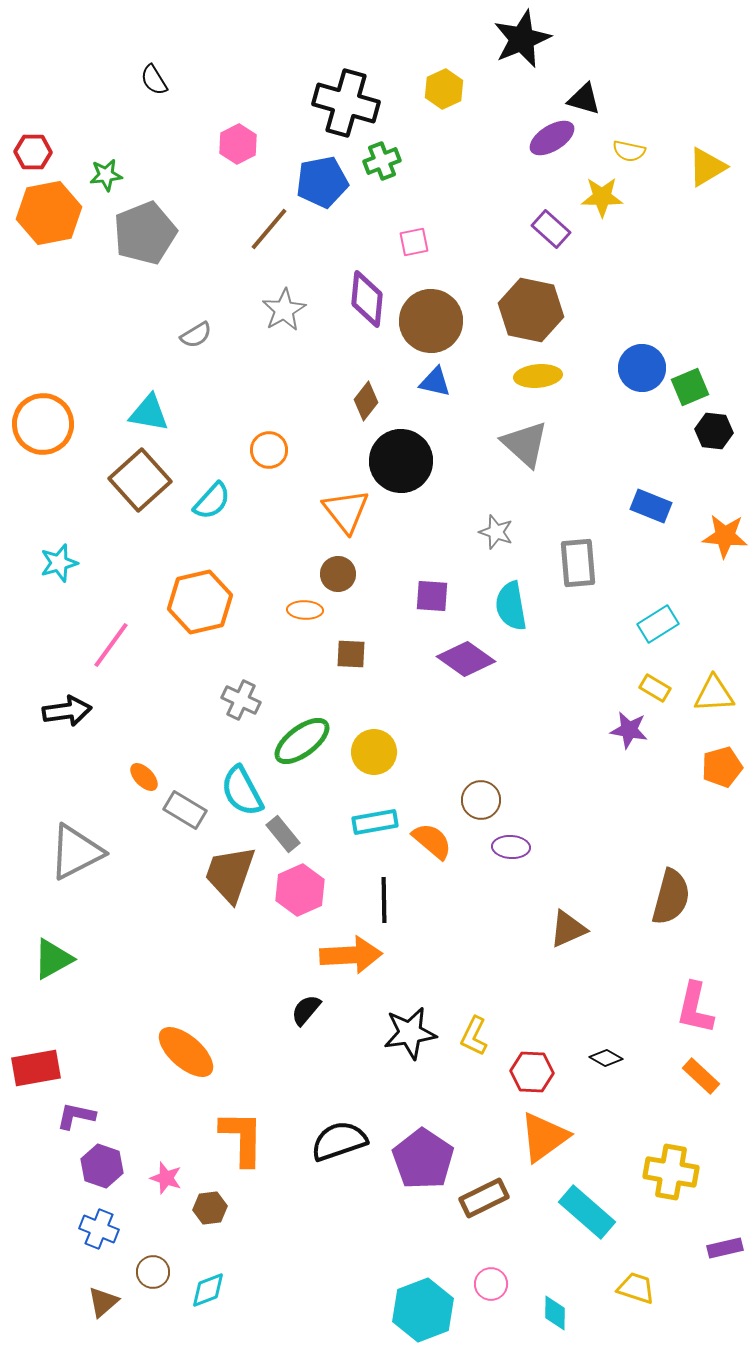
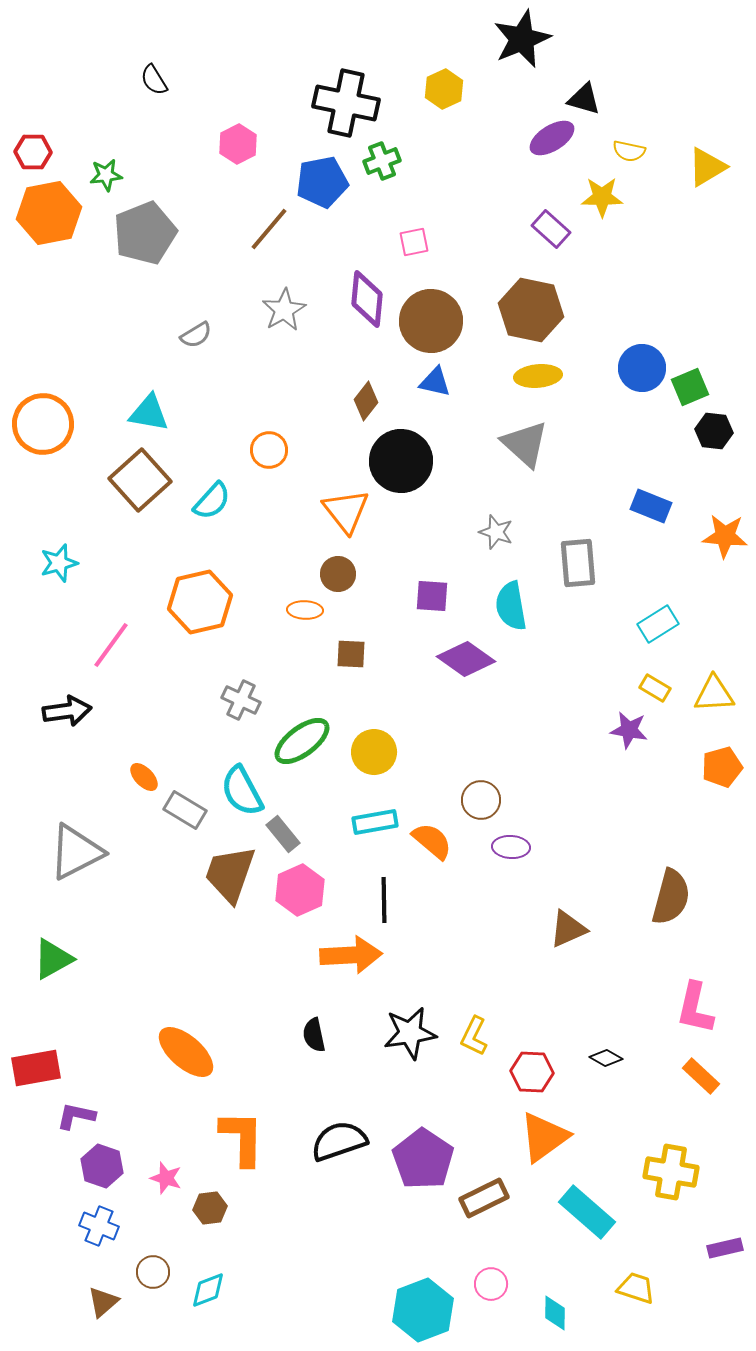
black cross at (346, 103): rotated 4 degrees counterclockwise
black semicircle at (306, 1010): moved 8 px right, 25 px down; rotated 52 degrees counterclockwise
blue cross at (99, 1229): moved 3 px up
